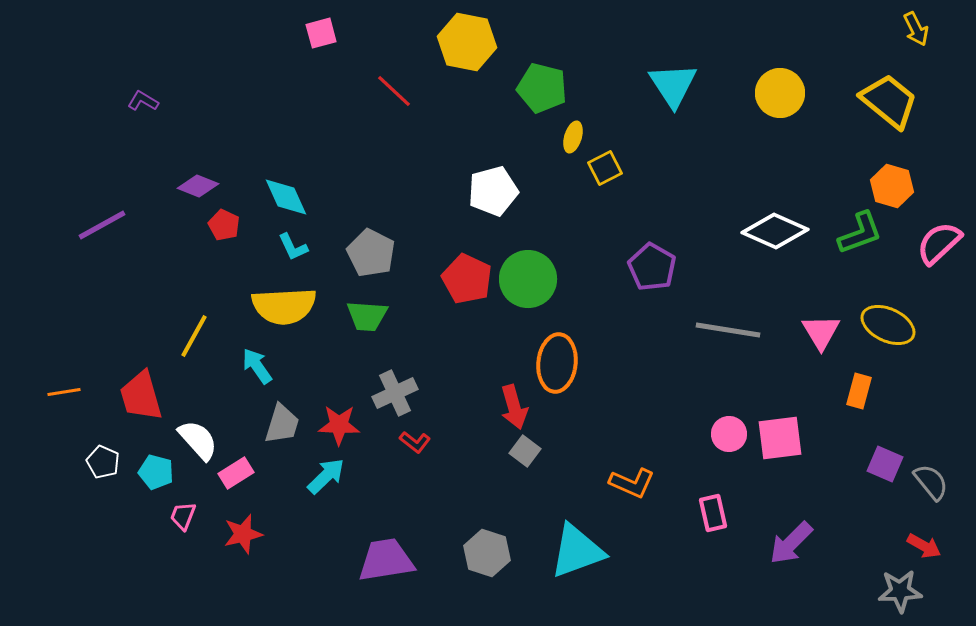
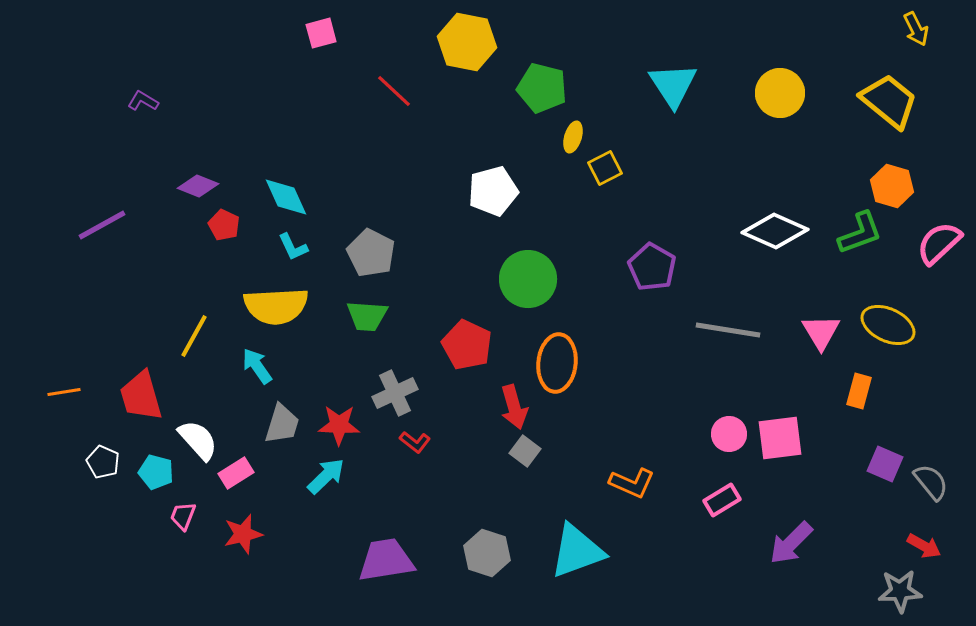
red pentagon at (467, 279): moved 66 px down
yellow semicircle at (284, 306): moved 8 px left
pink rectangle at (713, 513): moved 9 px right, 13 px up; rotated 72 degrees clockwise
